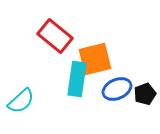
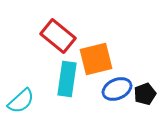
red rectangle: moved 3 px right
orange square: moved 1 px right
cyan rectangle: moved 10 px left
